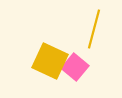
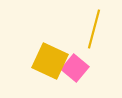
pink square: moved 1 px down
